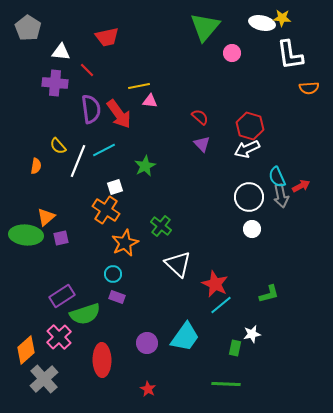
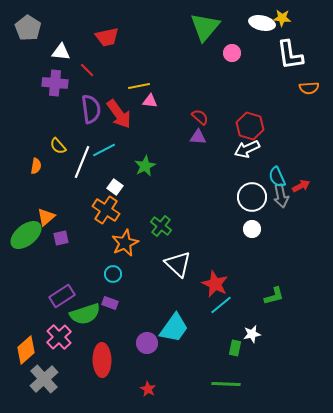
purple triangle at (202, 144): moved 4 px left, 7 px up; rotated 42 degrees counterclockwise
white line at (78, 161): moved 4 px right, 1 px down
white square at (115, 187): rotated 35 degrees counterclockwise
white circle at (249, 197): moved 3 px right
green ellipse at (26, 235): rotated 44 degrees counterclockwise
green L-shape at (269, 294): moved 5 px right, 2 px down
purple rectangle at (117, 297): moved 7 px left, 6 px down
cyan trapezoid at (185, 337): moved 11 px left, 9 px up
